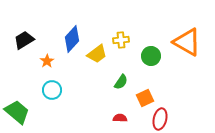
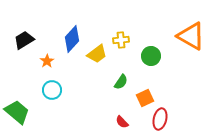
orange triangle: moved 4 px right, 6 px up
red semicircle: moved 2 px right, 4 px down; rotated 136 degrees counterclockwise
